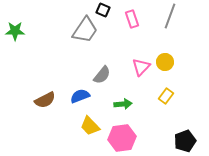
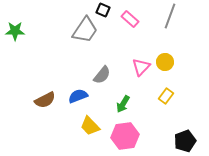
pink rectangle: moved 2 px left; rotated 30 degrees counterclockwise
blue semicircle: moved 2 px left
green arrow: rotated 126 degrees clockwise
pink hexagon: moved 3 px right, 2 px up
